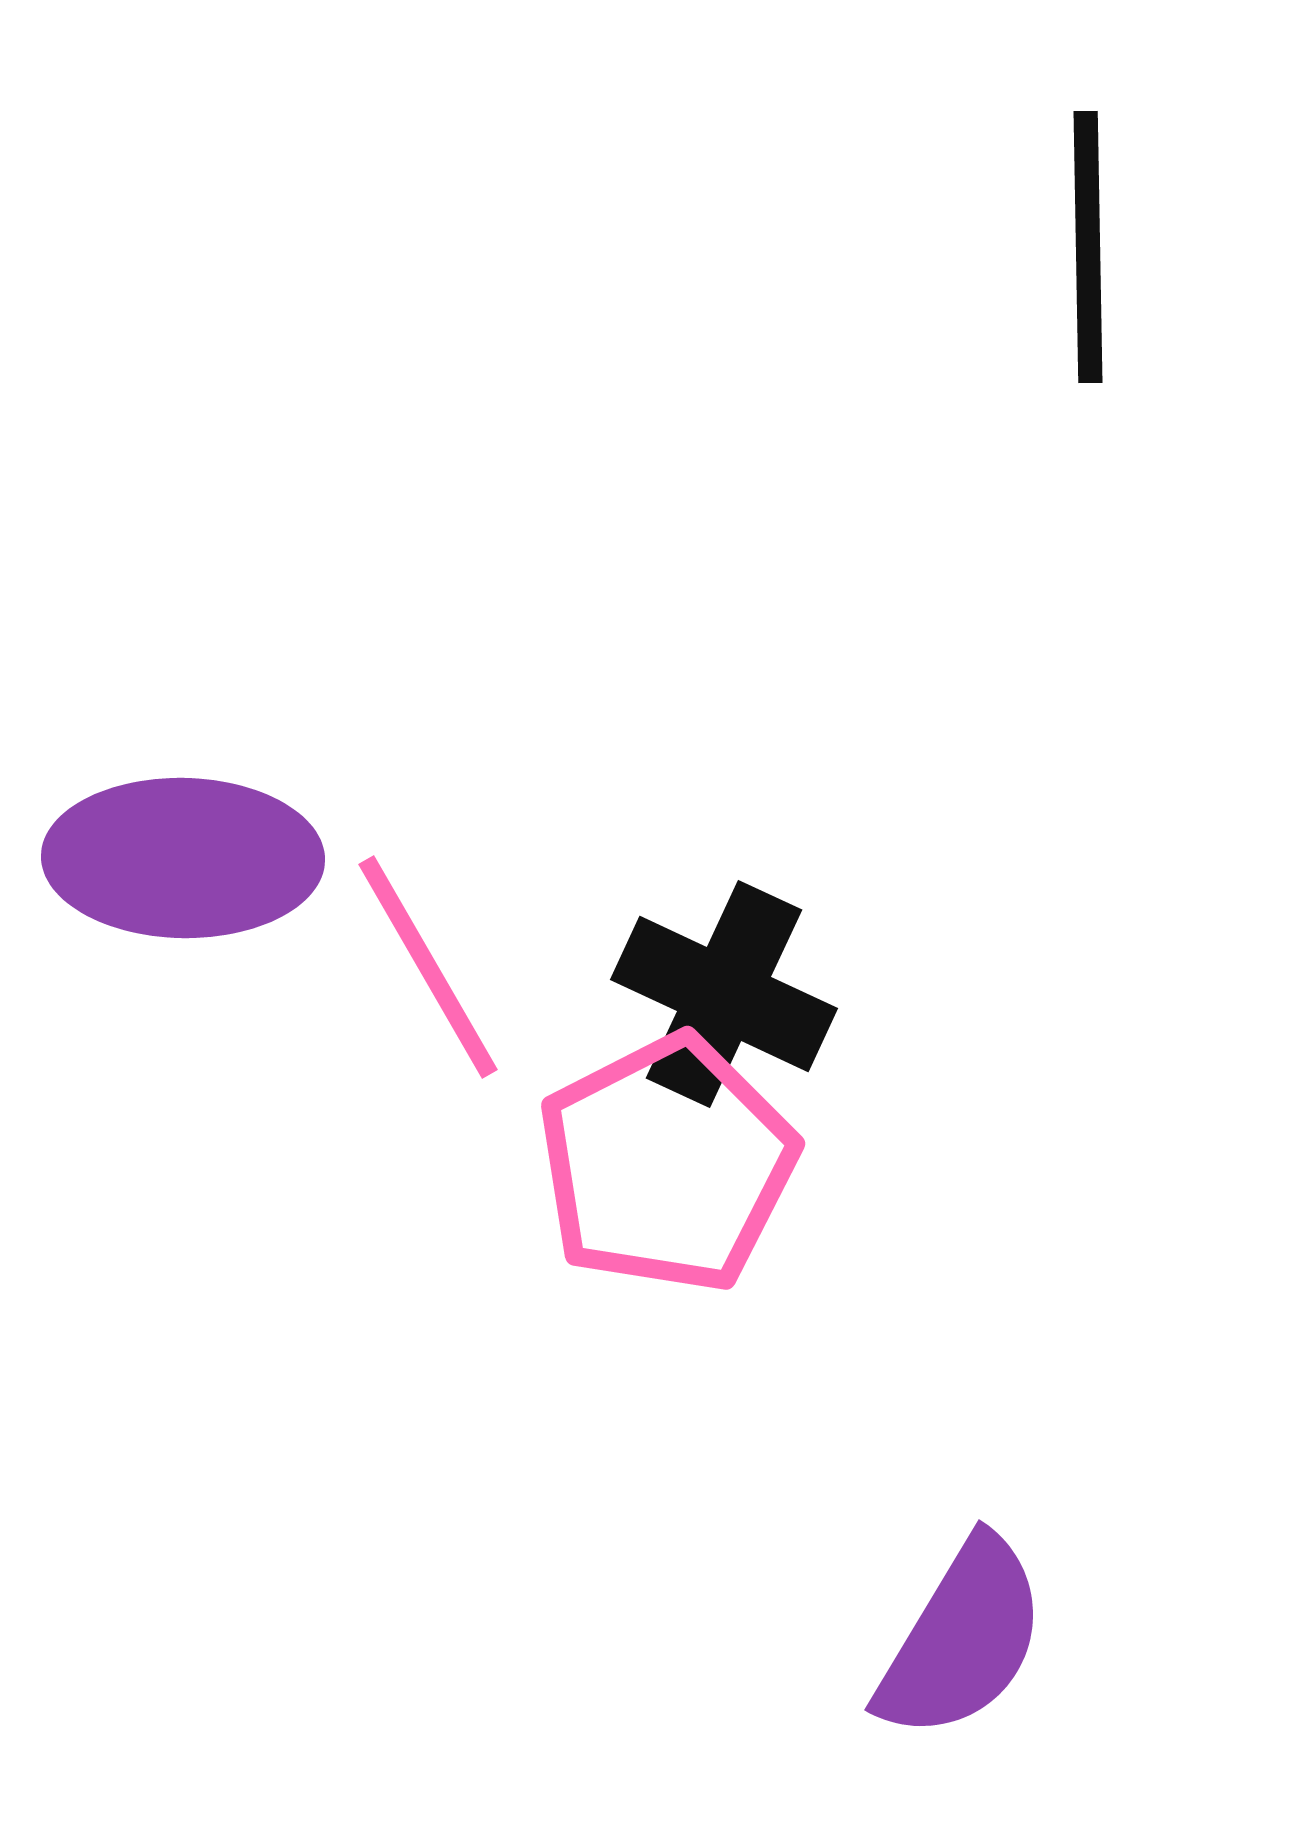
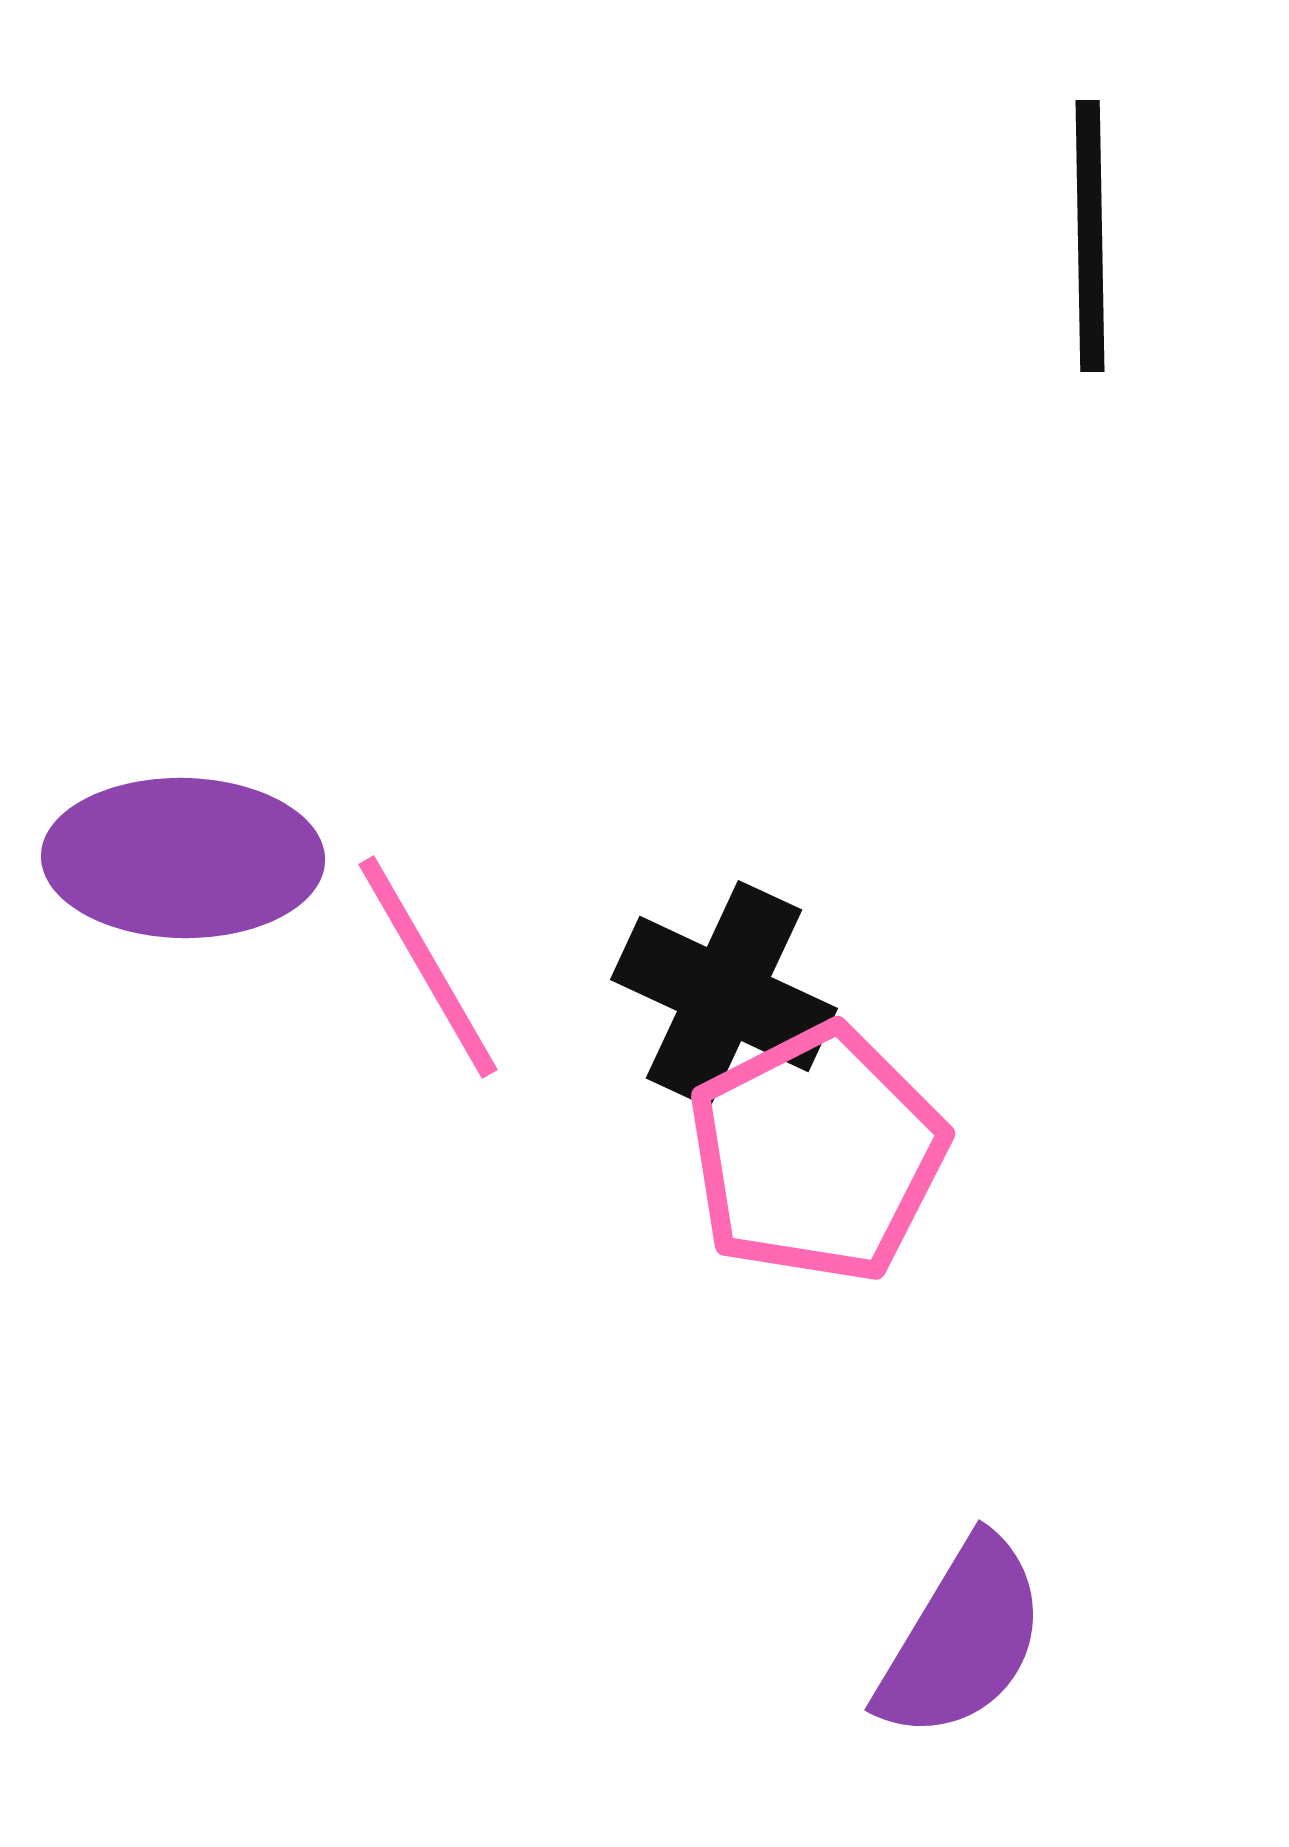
black line: moved 2 px right, 11 px up
pink pentagon: moved 150 px right, 10 px up
